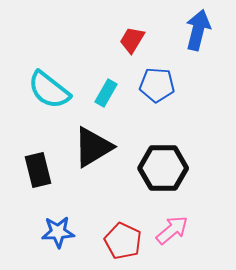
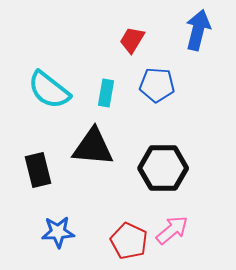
cyan rectangle: rotated 20 degrees counterclockwise
black triangle: rotated 36 degrees clockwise
red pentagon: moved 6 px right
